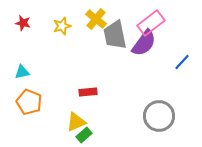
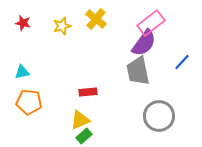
gray trapezoid: moved 23 px right, 36 px down
orange pentagon: rotated 15 degrees counterclockwise
yellow triangle: moved 4 px right, 2 px up
green rectangle: moved 1 px down
